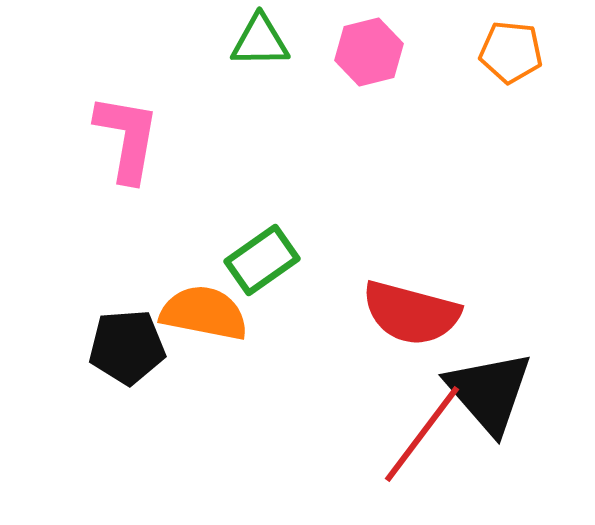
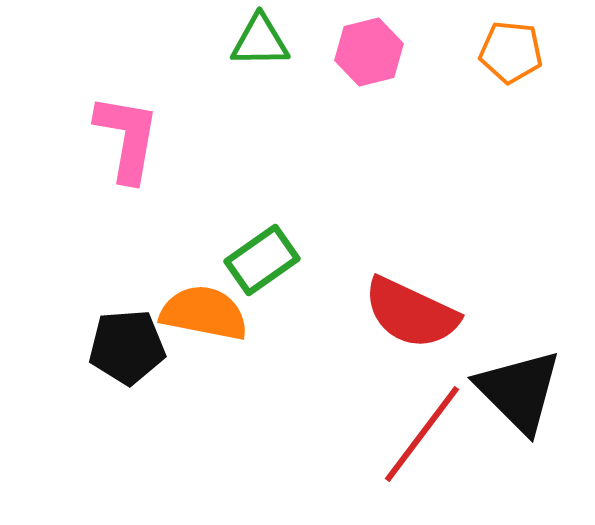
red semicircle: rotated 10 degrees clockwise
black triangle: moved 30 px right, 1 px up; rotated 4 degrees counterclockwise
